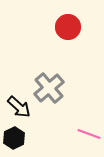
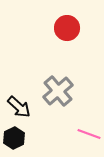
red circle: moved 1 px left, 1 px down
gray cross: moved 9 px right, 3 px down
